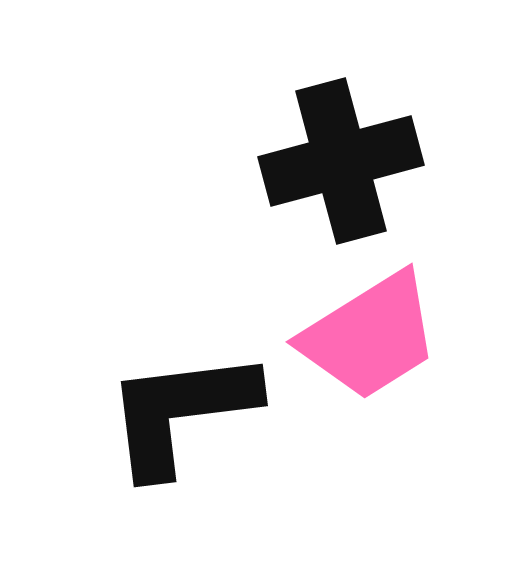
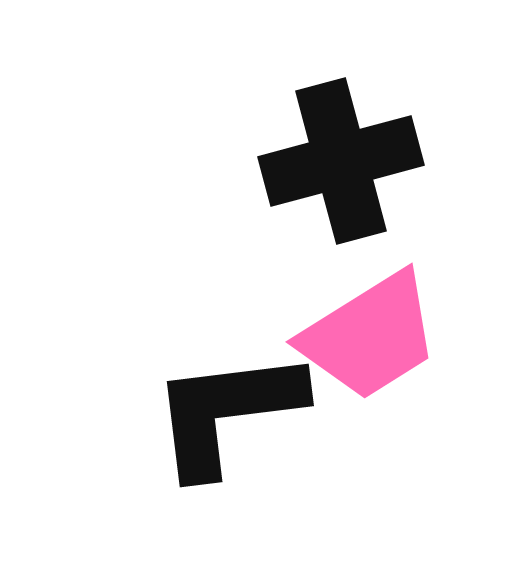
black L-shape: moved 46 px right
